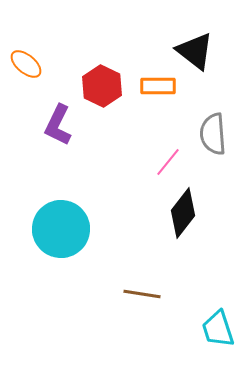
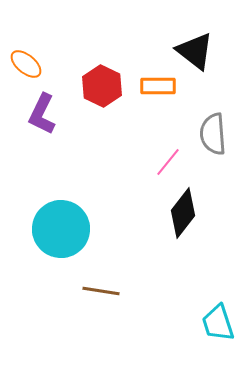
purple L-shape: moved 16 px left, 11 px up
brown line: moved 41 px left, 3 px up
cyan trapezoid: moved 6 px up
